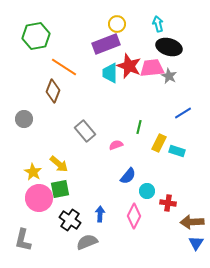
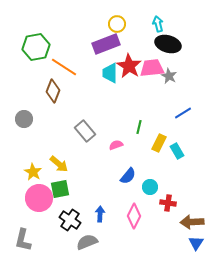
green hexagon: moved 11 px down
black ellipse: moved 1 px left, 3 px up
red star: rotated 10 degrees clockwise
cyan rectangle: rotated 42 degrees clockwise
cyan circle: moved 3 px right, 4 px up
